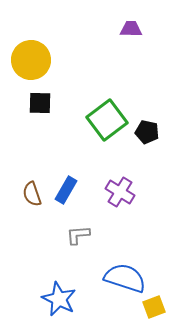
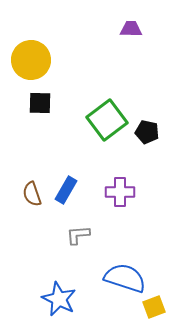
purple cross: rotated 32 degrees counterclockwise
